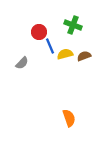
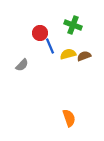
red circle: moved 1 px right, 1 px down
yellow semicircle: moved 3 px right
gray semicircle: moved 2 px down
